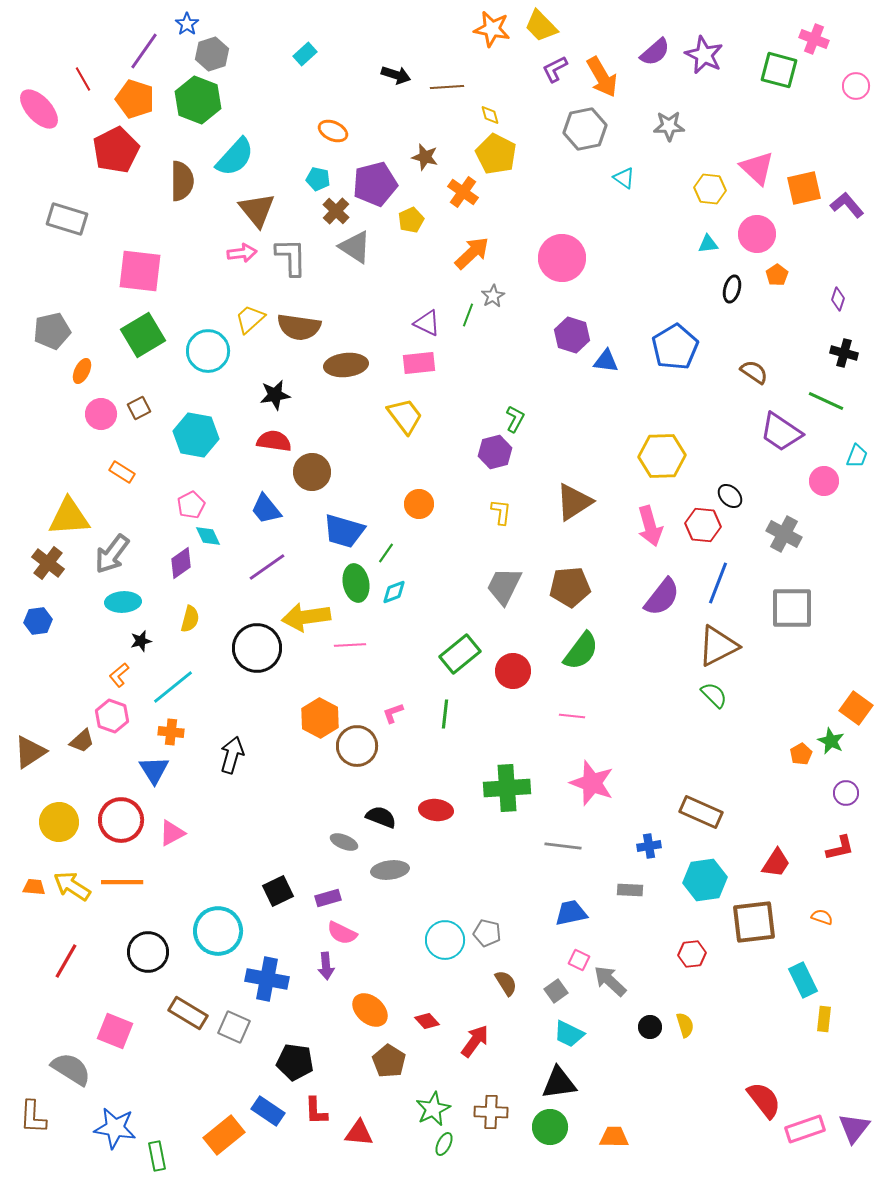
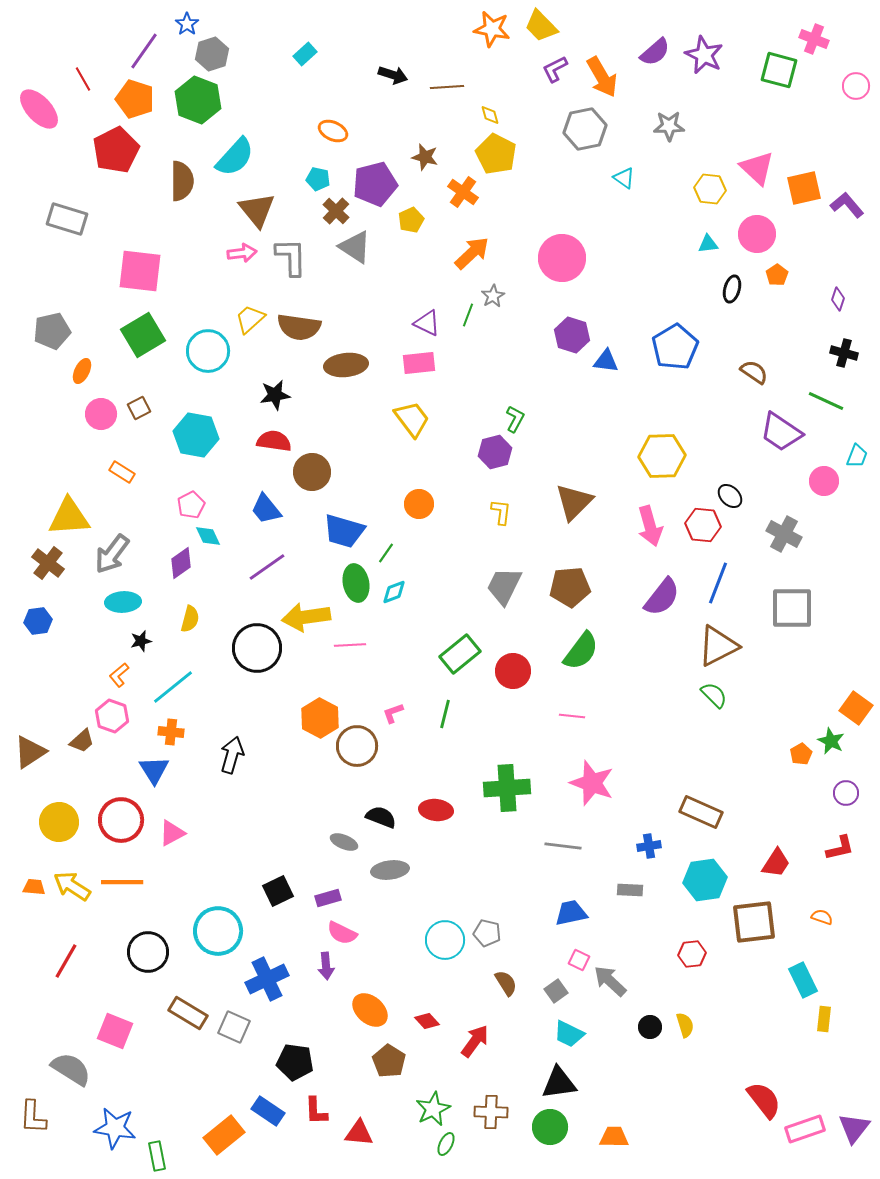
black arrow at (396, 75): moved 3 px left
yellow trapezoid at (405, 416): moved 7 px right, 3 px down
brown triangle at (574, 502): rotated 12 degrees counterclockwise
green line at (445, 714): rotated 8 degrees clockwise
blue cross at (267, 979): rotated 36 degrees counterclockwise
green ellipse at (444, 1144): moved 2 px right
